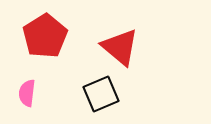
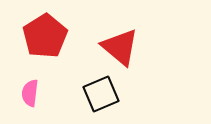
pink semicircle: moved 3 px right
